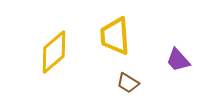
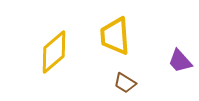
purple trapezoid: moved 2 px right, 1 px down
brown trapezoid: moved 3 px left
